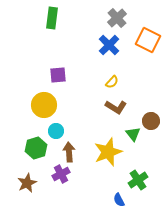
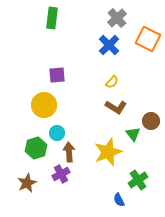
orange square: moved 1 px up
purple square: moved 1 px left
cyan circle: moved 1 px right, 2 px down
